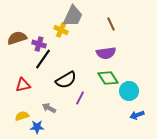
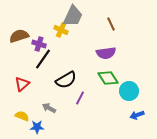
brown semicircle: moved 2 px right, 2 px up
red triangle: moved 1 px left, 1 px up; rotated 28 degrees counterclockwise
yellow semicircle: rotated 40 degrees clockwise
